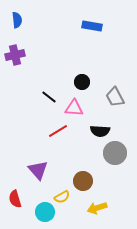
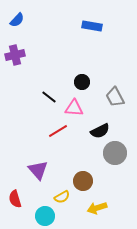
blue semicircle: rotated 49 degrees clockwise
black semicircle: rotated 30 degrees counterclockwise
cyan circle: moved 4 px down
